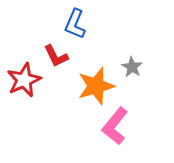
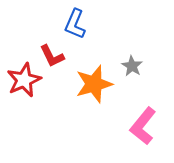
red L-shape: moved 4 px left
gray star: moved 1 px up
orange star: moved 2 px left, 2 px up
pink L-shape: moved 28 px right
